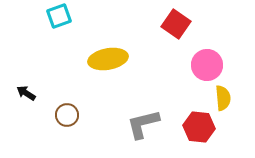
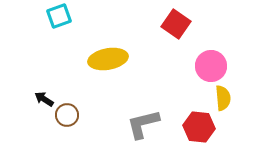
pink circle: moved 4 px right, 1 px down
black arrow: moved 18 px right, 6 px down
